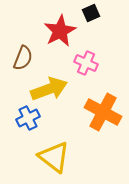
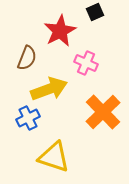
black square: moved 4 px right, 1 px up
brown semicircle: moved 4 px right
orange cross: rotated 18 degrees clockwise
yellow triangle: rotated 20 degrees counterclockwise
